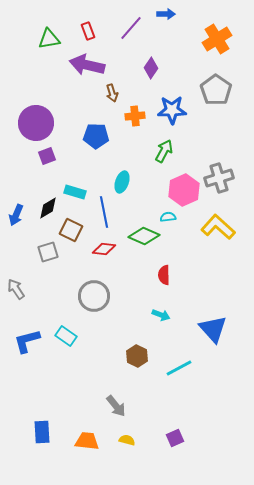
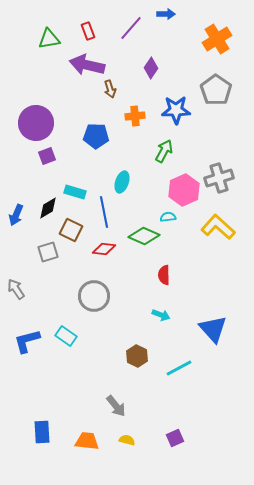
brown arrow at (112, 93): moved 2 px left, 4 px up
blue star at (172, 110): moved 4 px right
